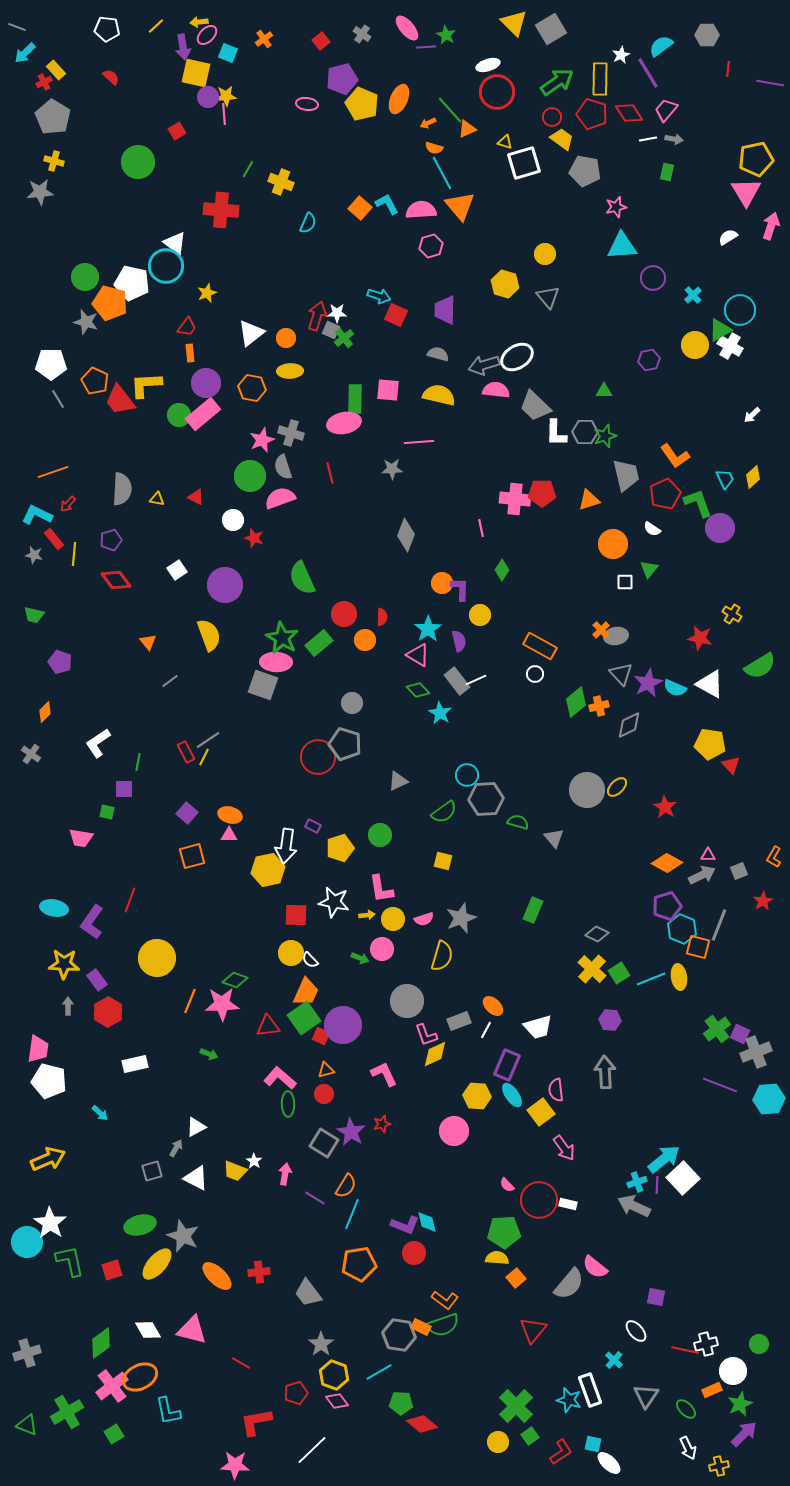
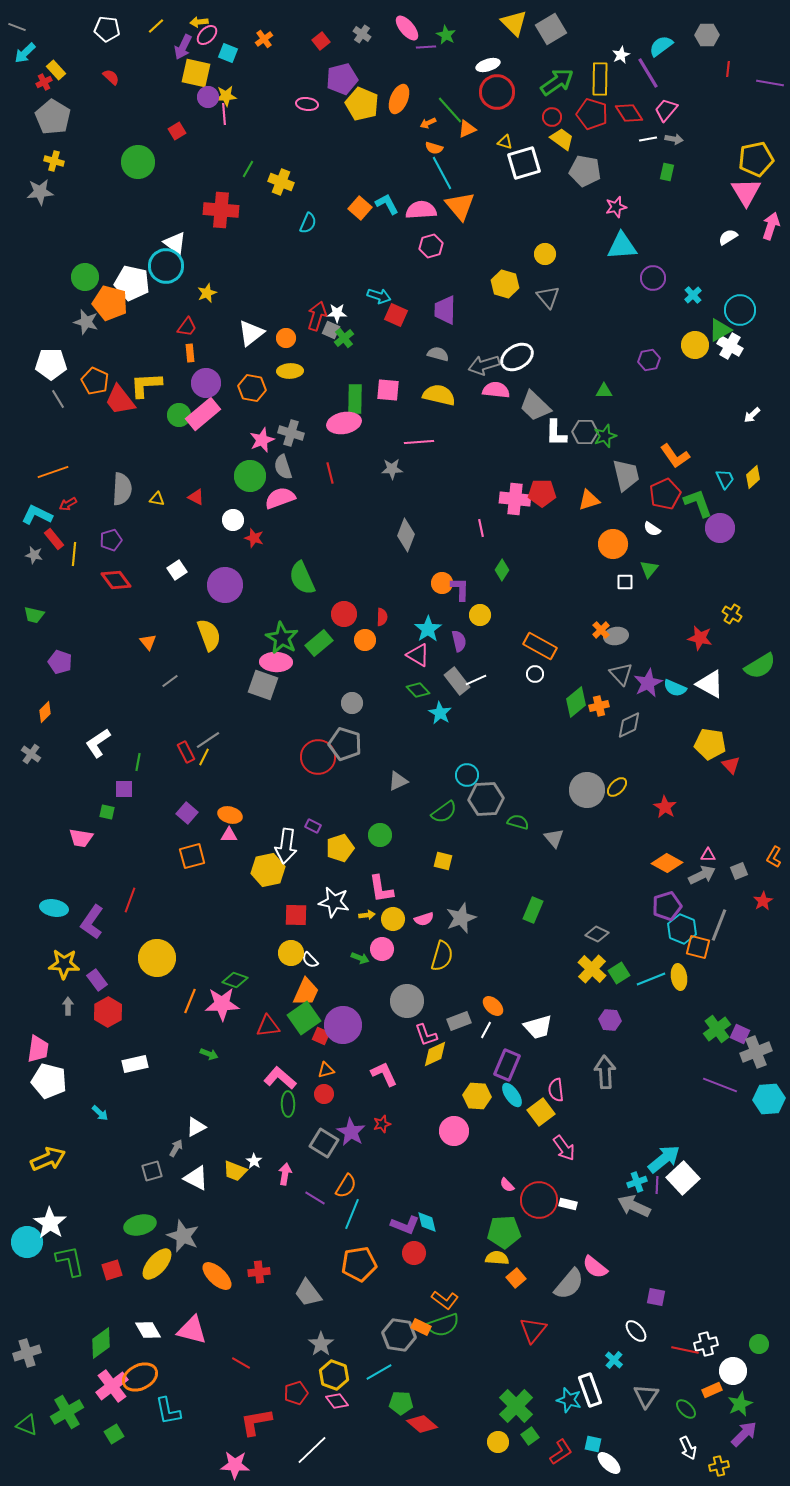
purple arrow at (183, 47): rotated 35 degrees clockwise
red arrow at (68, 504): rotated 18 degrees clockwise
